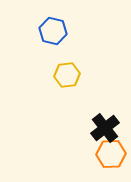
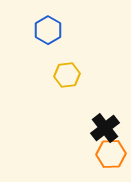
blue hexagon: moved 5 px left, 1 px up; rotated 16 degrees clockwise
